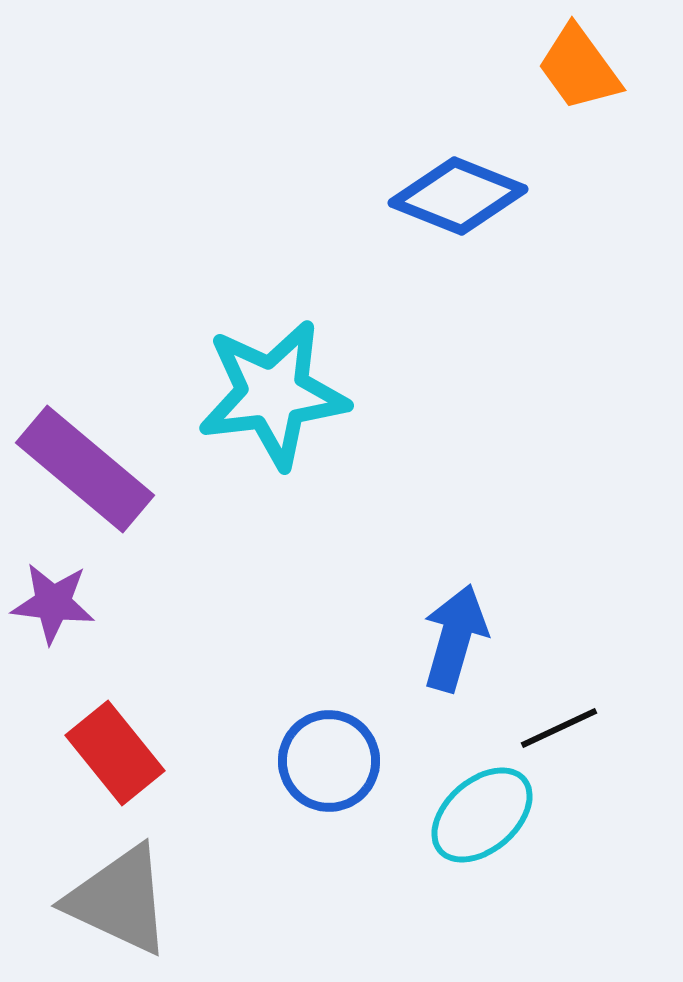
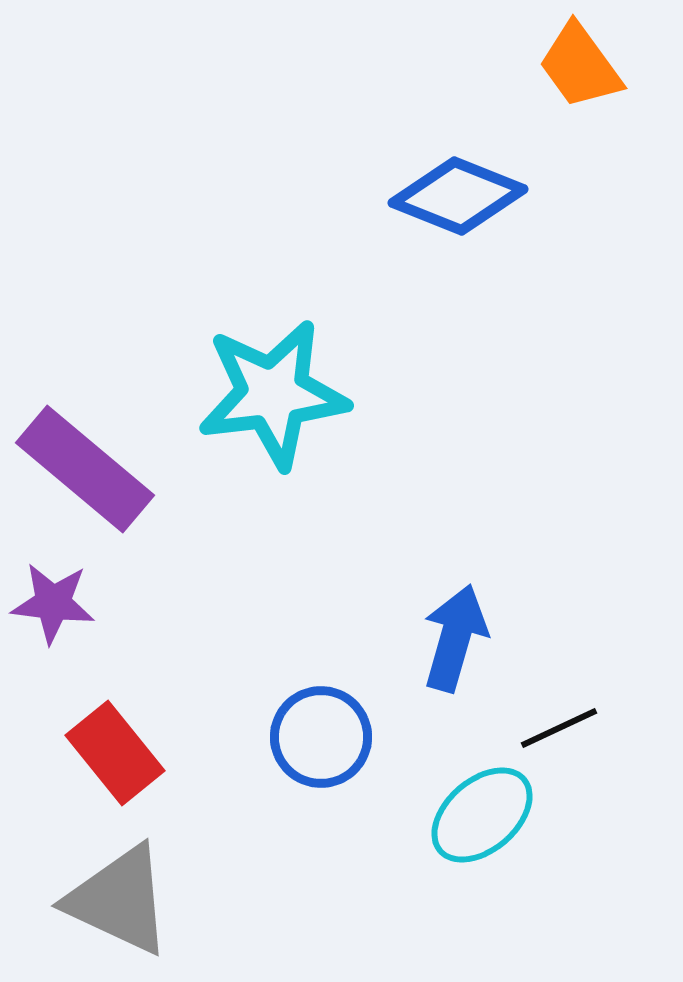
orange trapezoid: moved 1 px right, 2 px up
blue circle: moved 8 px left, 24 px up
